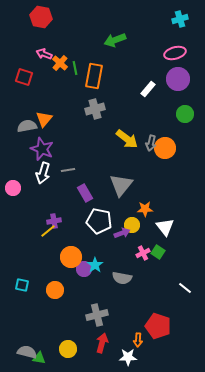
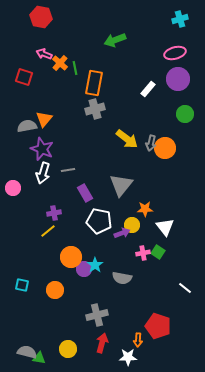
orange rectangle at (94, 76): moved 7 px down
purple cross at (54, 221): moved 8 px up
pink cross at (143, 253): rotated 16 degrees clockwise
